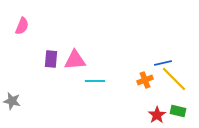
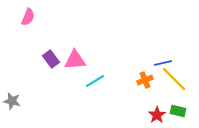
pink semicircle: moved 6 px right, 9 px up
purple rectangle: rotated 42 degrees counterclockwise
cyan line: rotated 30 degrees counterclockwise
